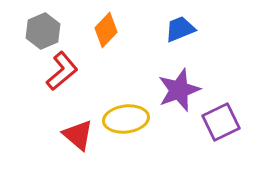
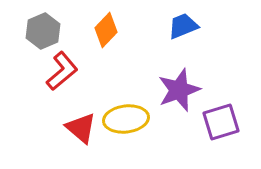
blue trapezoid: moved 3 px right, 3 px up
purple square: rotated 9 degrees clockwise
red triangle: moved 3 px right, 7 px up
